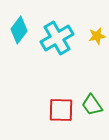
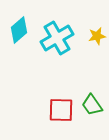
cyan diamond: rotated 12 degrees clockwise
